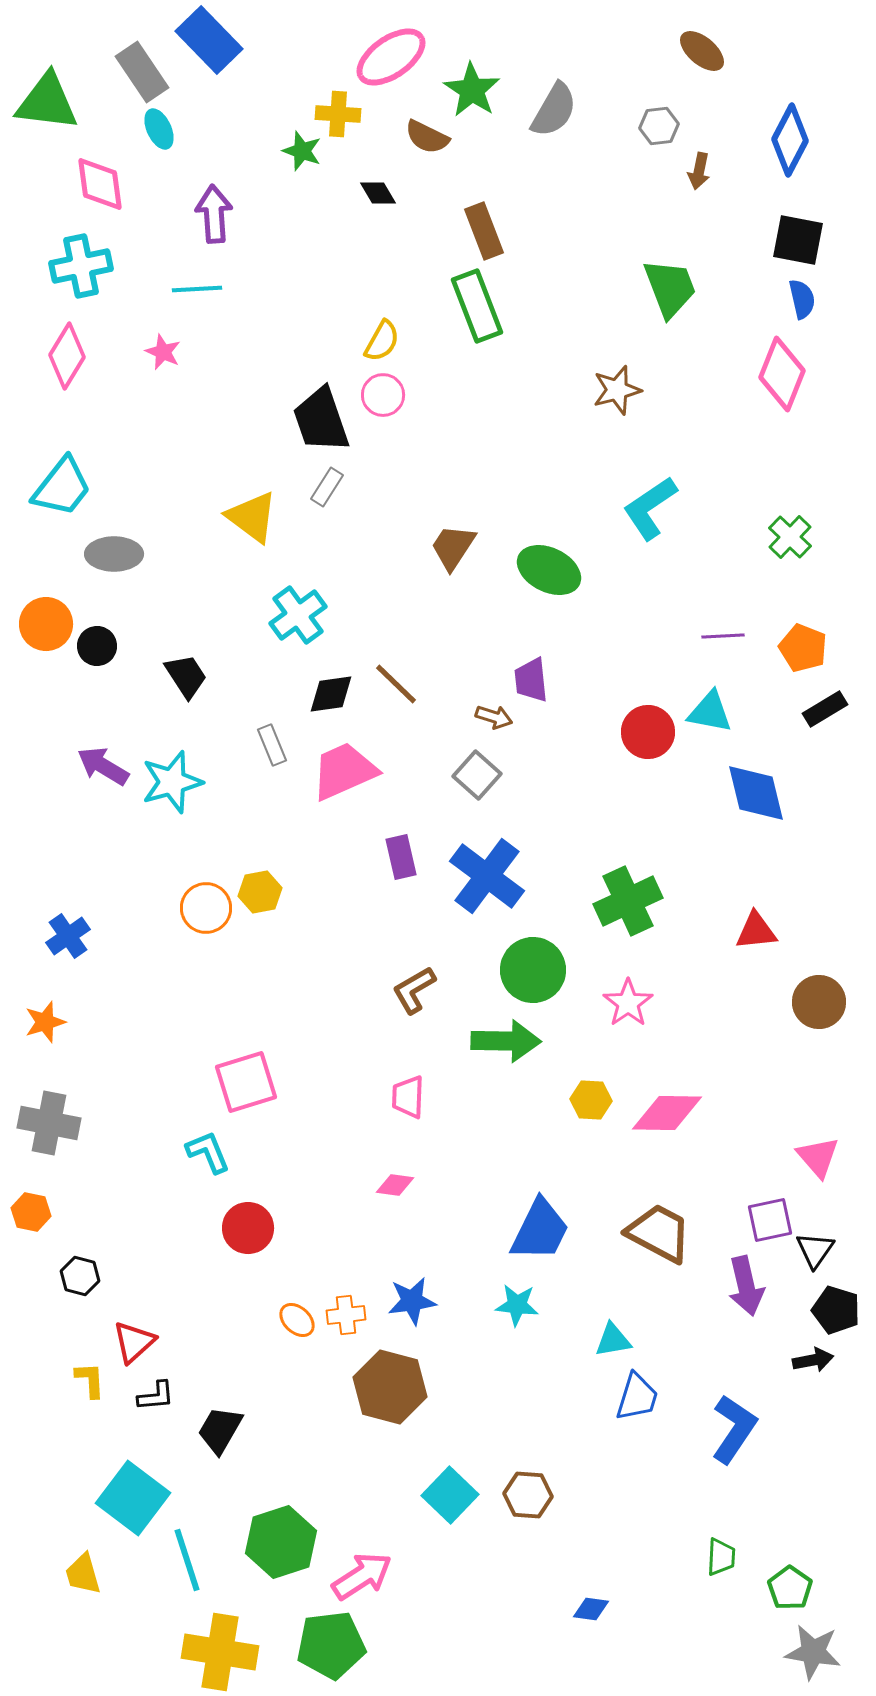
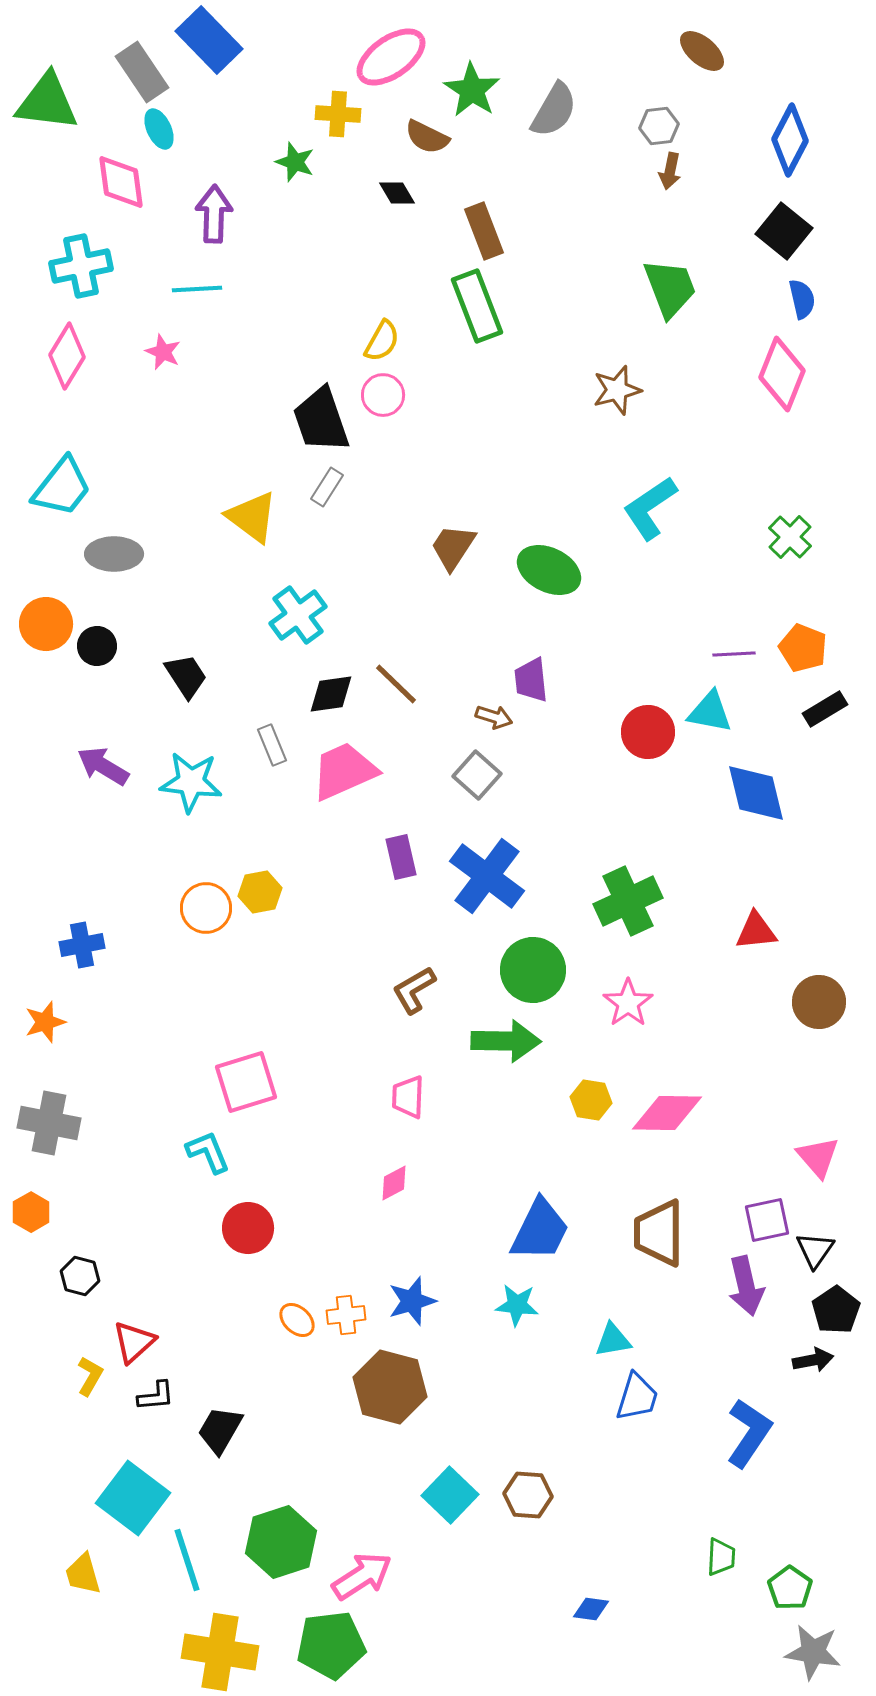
green star at (302, 151): moved 7 px left, 11 px down
brown arrow at (699, 171): moved 29 px left
pink diamond at (100, 184): moved 21 px right, 2 px up
black diamond at (378, 193): moved 19 px right
purple arrow at (214, 214): rotated 6 degrees clockwise
black square at (798, 240): moved 14 px left, 9 px up; rotated 28 degrees clockwise
purple line at (723, 636): moved 11 px right, 18 px down
cyan star at (172, 782): moved 19 px right; rotated 22 degrees clockwise
blue cross at (68, 936): moved 14 px right, 9 px down; rotated 24 degrees clockwise
yellow hexagon at (591, 1100): rotated 6 degrees clockwise
pink diamond at (395, 1185): moved 1 px left, 2 px up; rotated 36 degrees counterclockwise
orange hexagon at (31, 1212): rotated 18 degrees clockwise
purple square at (770, 1220): moved 3 px left
brown trapezoid at (659, 1233): rotated 118 degrees counterclockwise
blue star at (412, 1301): rotated 9 degrees counterclockwise
black pentagon at (836, 1310): rotated 21 degrees clockwise
yellow L-shape at (90, 1380): moved 4 px up; rotated 33 degrees clockwise
blue L-shape at (734, 1429): moved 15 px right, 4 px down
